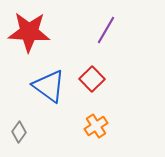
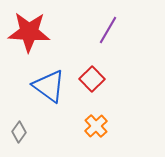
purple line: moved 2 px right
orange cross: rotated 10 degrees counterclockwise
